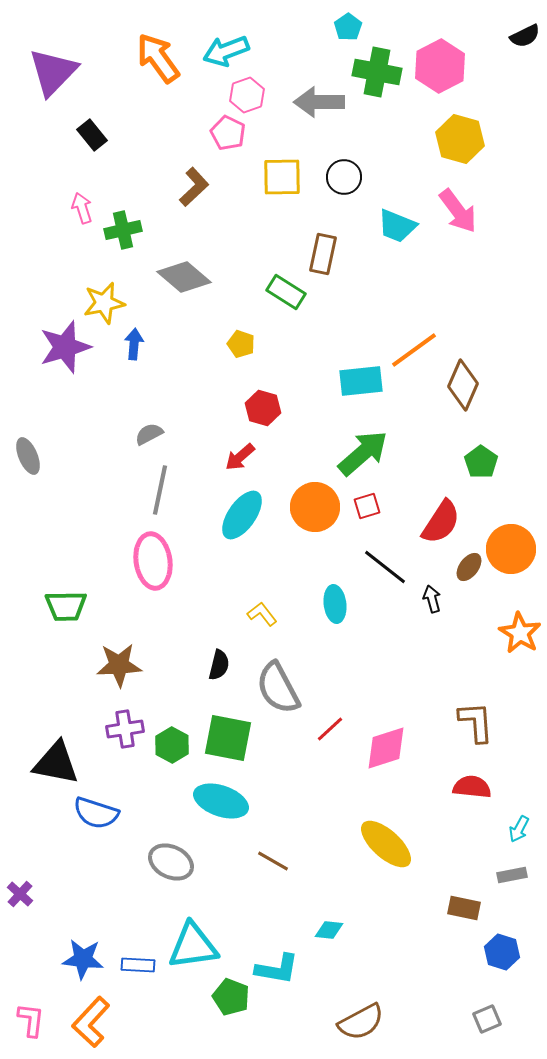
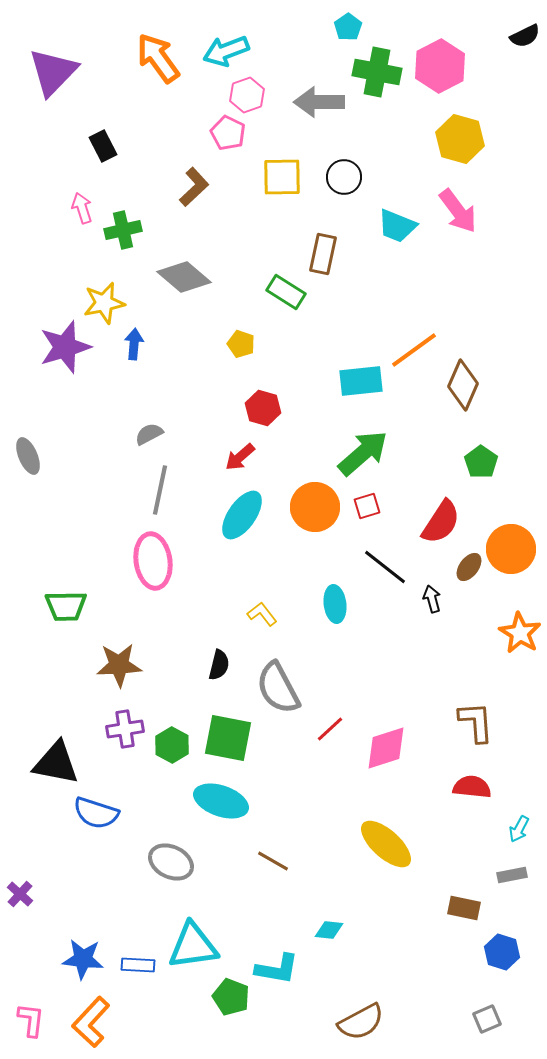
black rectangle at (92, 135): moved 11 px right, 11 px down; rotated 12 degrees clockwise
